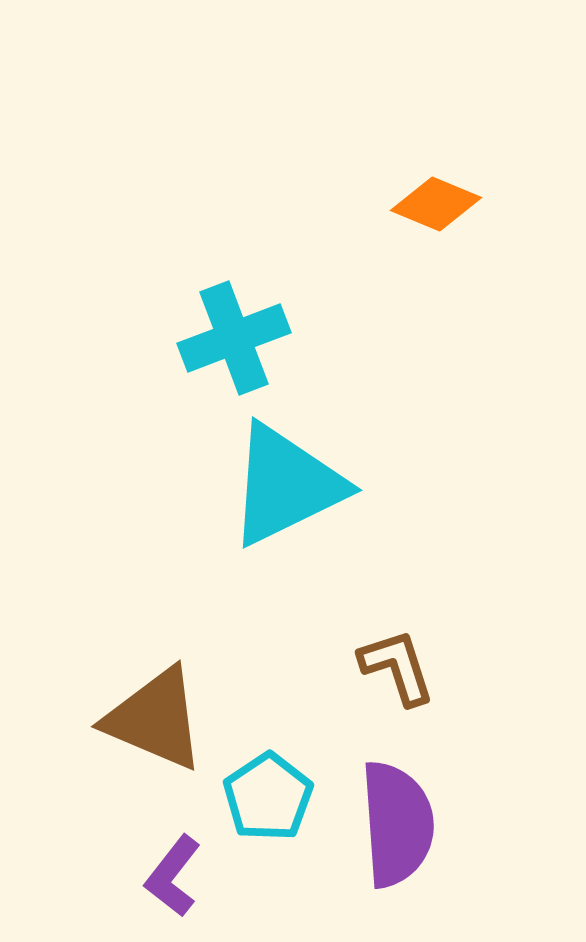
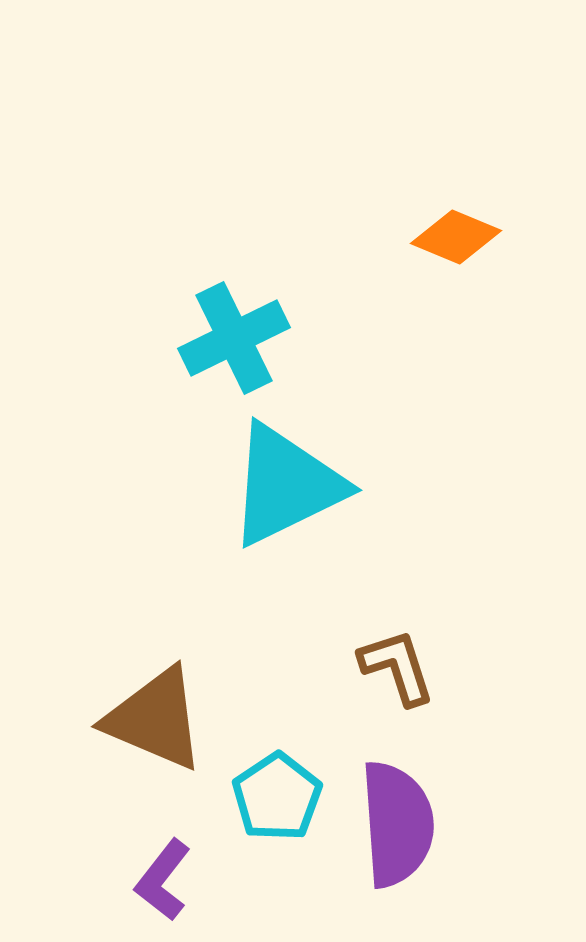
orange diamond: moved 20 px right, 33 px down
cyan cross: rotated 5 degrees counterclockwise
cyan pentagon: moved 9 px right
purple L-shape: moved 10 px left, 4 px down
